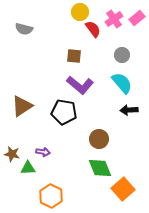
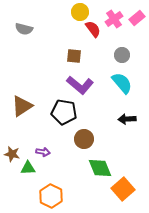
black arrow: moved 2 px left, 9 px down
brown circle: moved 15 px left
